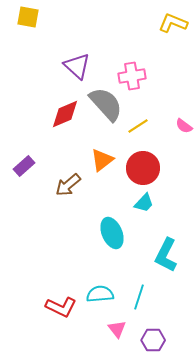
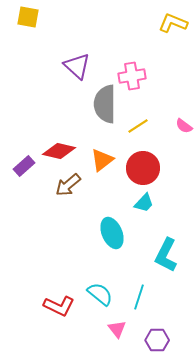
gray semicircle: moved 1 px left; rotated 138 degrees counterclockwise
red diamond: moved 6 px left, 37 px down; rotated 36 degrees clockwise
cyan semicircle: rotated 44 degrees clockwise
red L-shape: moved 2 px left, 1 px up
purple hexagon: moved 4 px right
